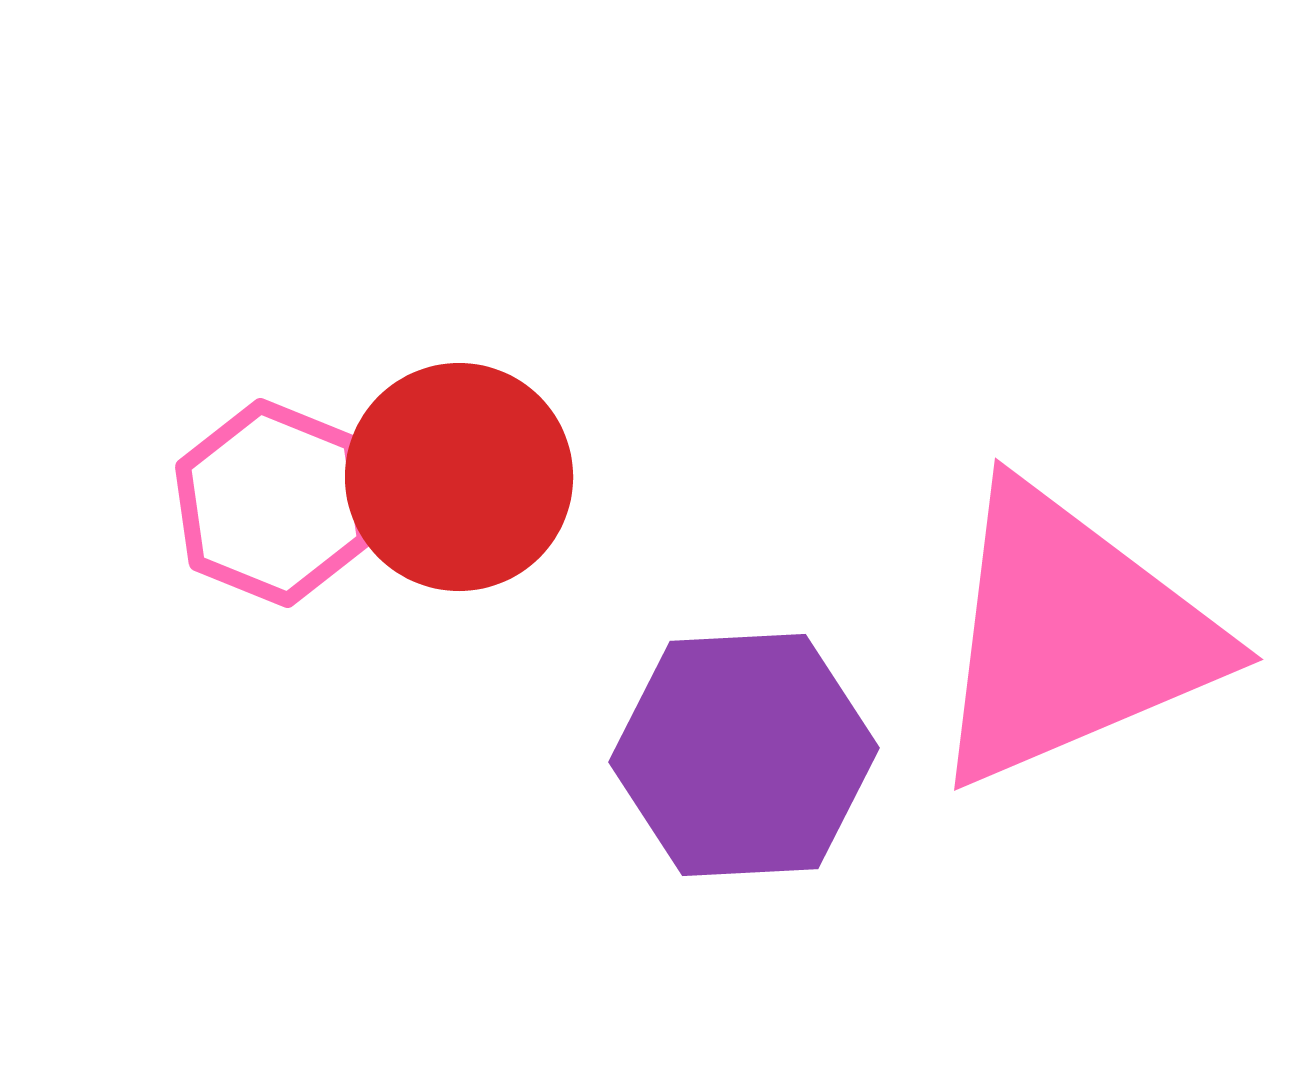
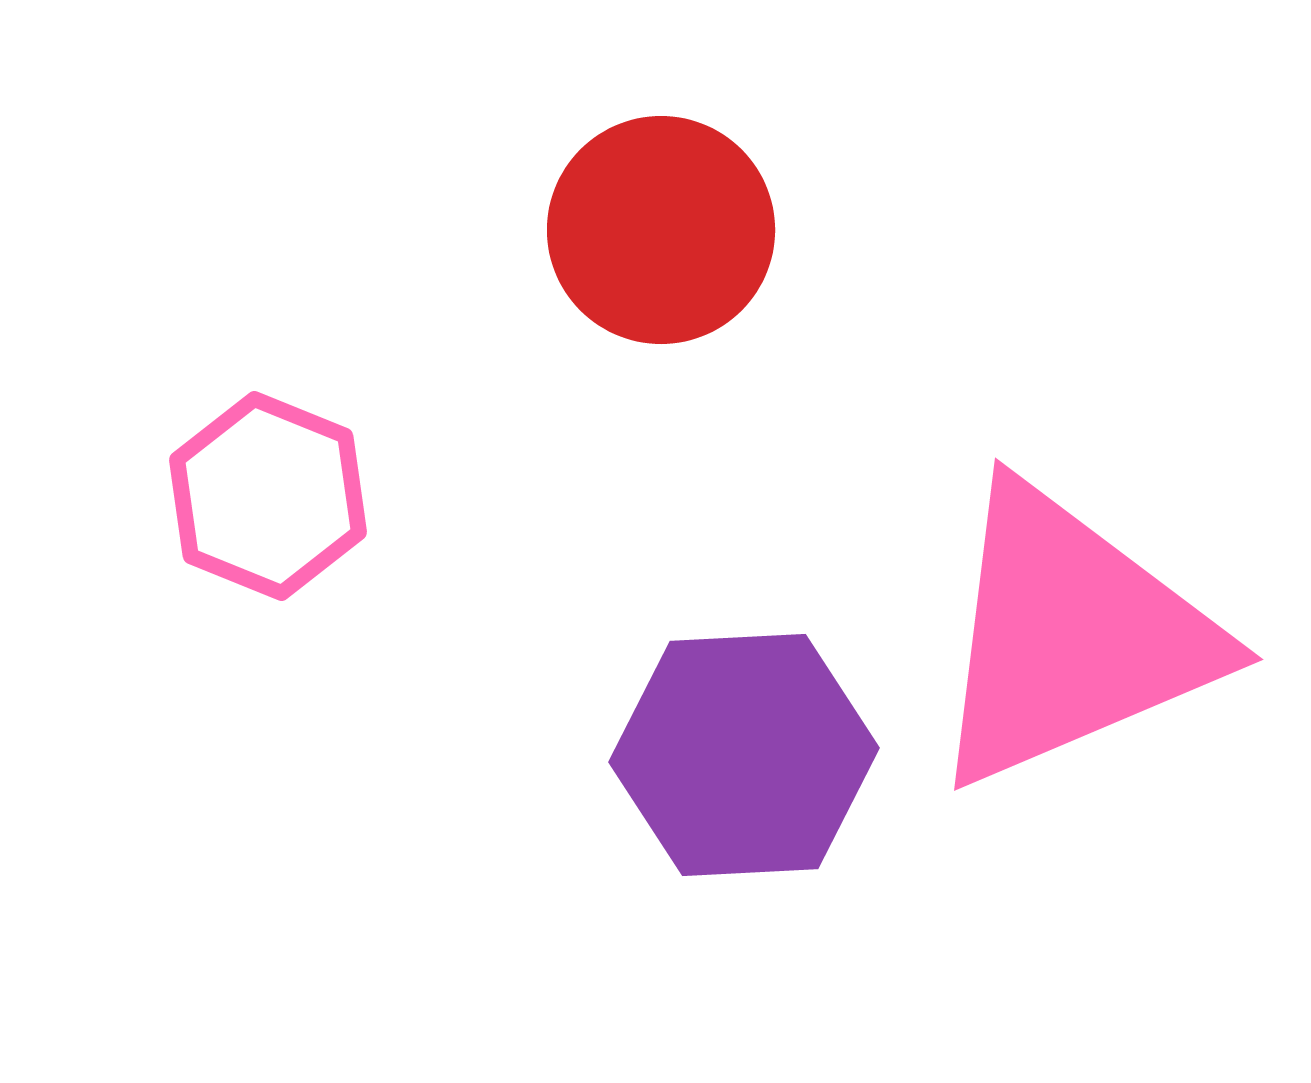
red circle: moved 202 px right, 247 px up
pink hexagon: moved 6 px left, 7 px up
